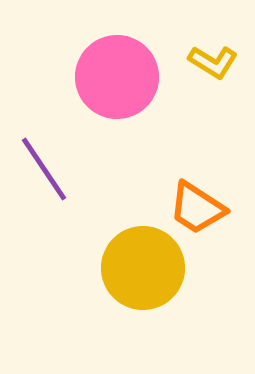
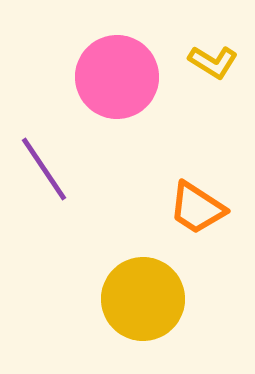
yellow circle: moved 31 px down
